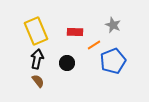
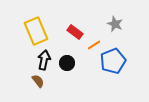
gray star: moved 2 px right, 1 px up
red rectangle: rotated 35 degrees clockwise
black arrow: moved 7 px right, 1 px down
